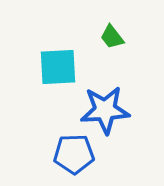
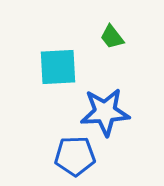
blue star: moved 2 px down
blue pentagon: moved 1 px right, 2 px down
